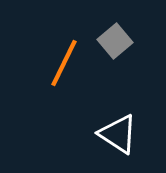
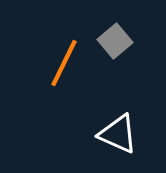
white triangle: rotated 9 degrees counterclockwise
